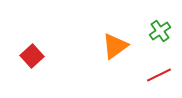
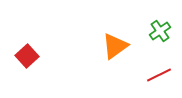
red square: moved 5 px left
